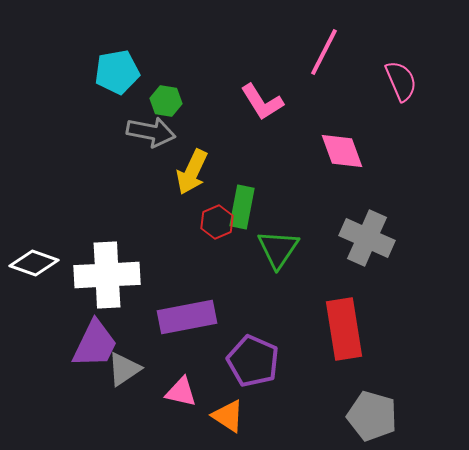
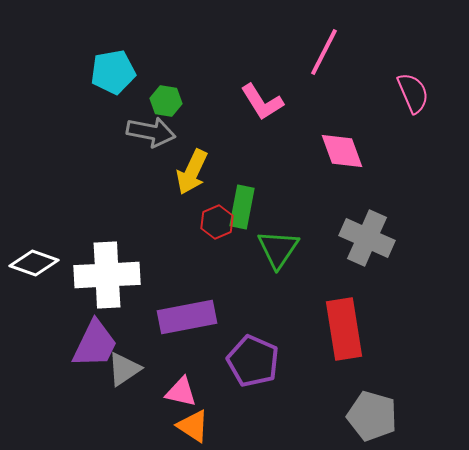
cyan pentagon: moved 4 px left
pink semicircle: moved 12 px right, 12 px down
orange triangle: moved 35 px left, 10 px down
